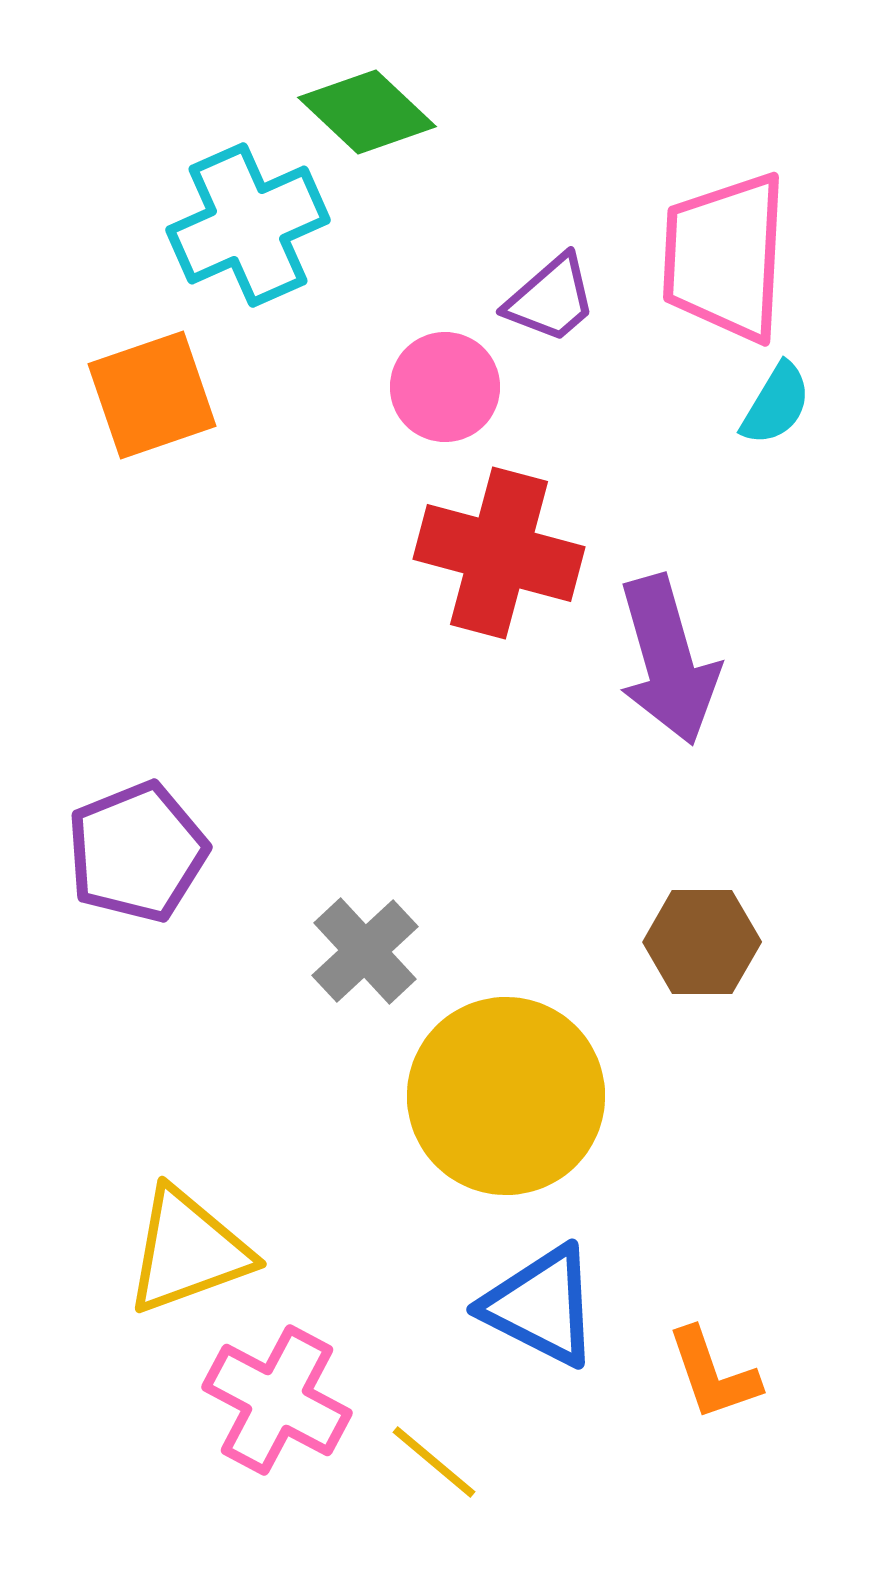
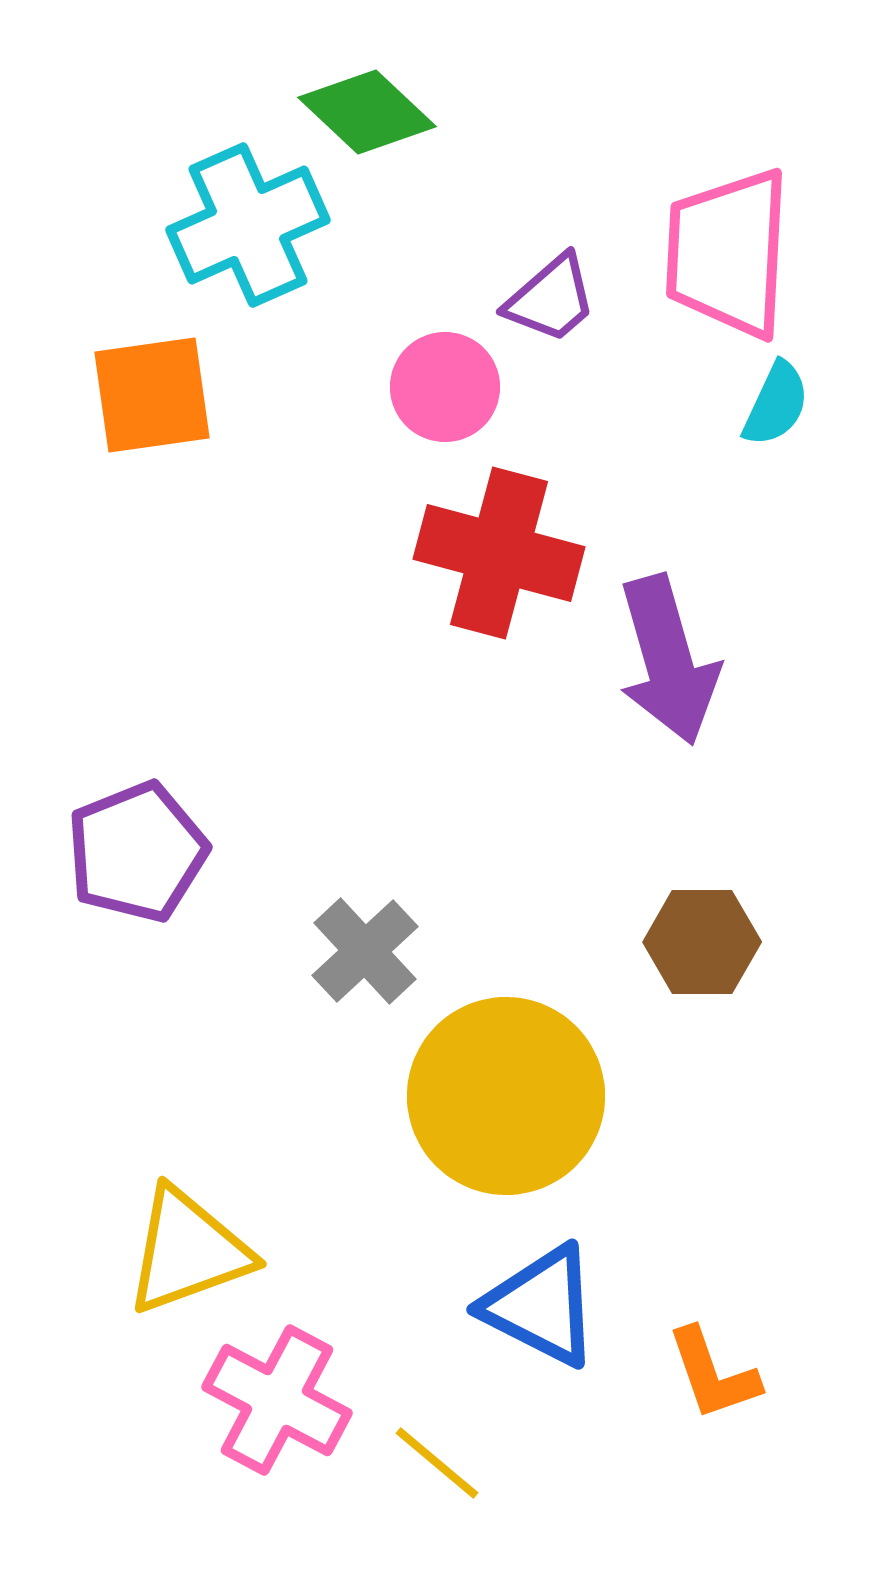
pink trapezoid: moved 3 px right, 4 px up
orange square: rotated 11 degrees clockwise
cyan semicircle: rotated 6 degrees counterclockwise
yellow line: moved 3 px right, 1 px down
